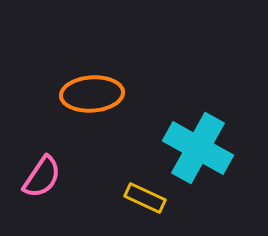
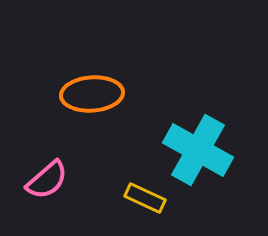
cyan cross: moved 2 px down
pink semicircle: moved 5 px right, 3 px down; rotated 15 degrees clockwise
